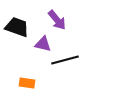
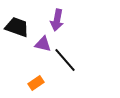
purple arrow: rotated 50 degrees clockwise
black line: rotated 64 degrees clockwise
orange rectangle: moved 9 px right; rotated 42 degrees counterclockwise
